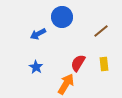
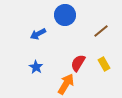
blue circle: moved 3 px right, 2 px up
yellow rectangle: rotated 24 degrees counterclockwise
